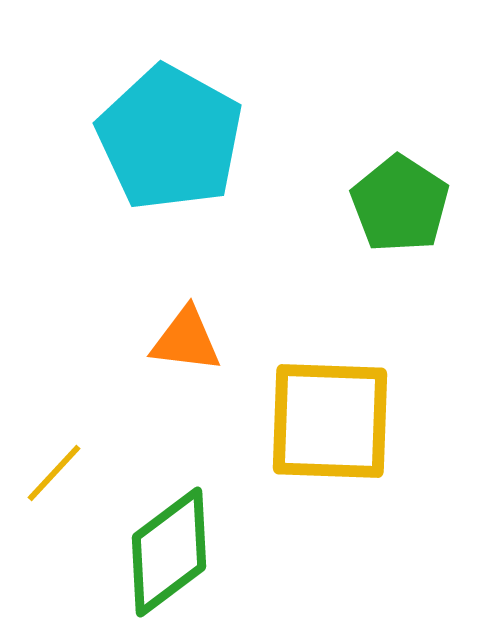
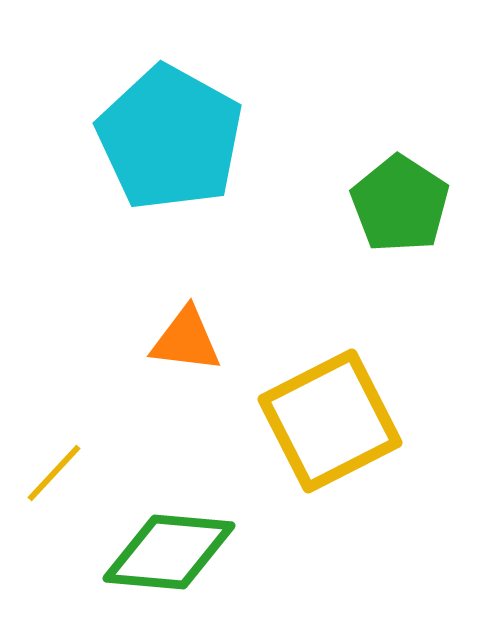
yellow square: rotated 29 degrees counterclockwise
green diamond: rotated 42 degrees clockwise
